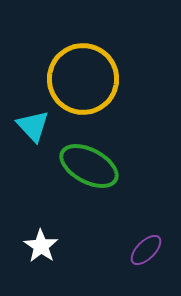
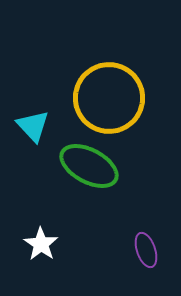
yellow circle: moved 26 px right, 19 px down
white star: moved 2 px up
purple ellipse: rotated 64 degrees counterclockwise
